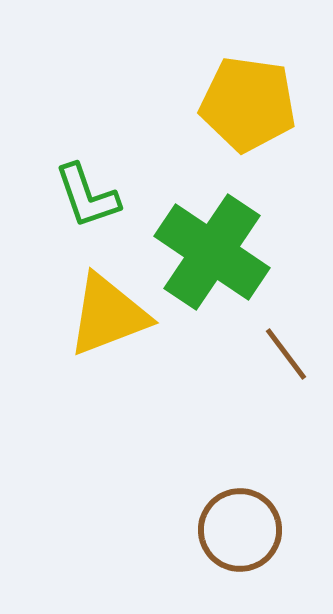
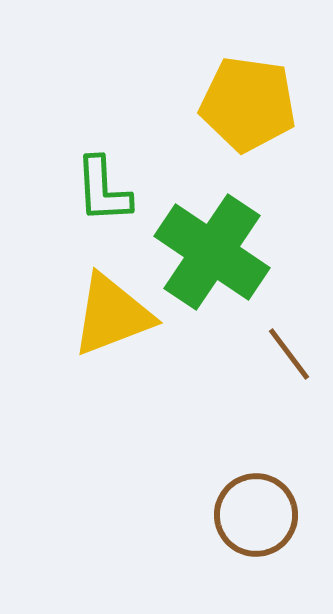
green L-shape: moved 16 px right, 6 px up; rotated 16 degrees clockwise
yellow triangle: moved 4 px right
brown line: moved 3 px right
brown circle: moved 16 px right, 15 px up
